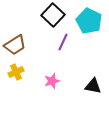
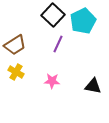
cyan pentagon: moved 6 px left; rotated 20 degrees clockwise
purple line: moved 5 px left, 2 px down
yellow cross: rotated 35 degrees counterclockwise
pink star: rotated 21 degrees clockwise
